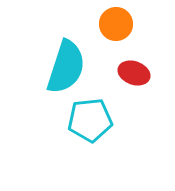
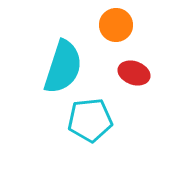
orange circle: moved 1 px down
cyan semicircle: moved 3 px left
